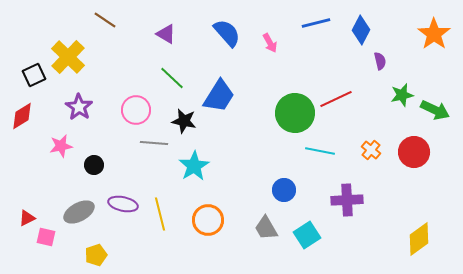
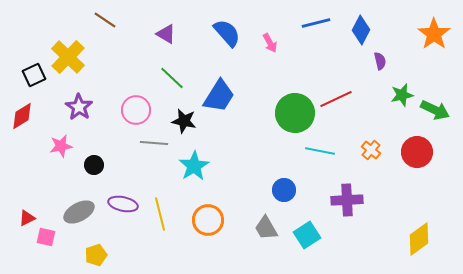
red circle: moved 3 px right
